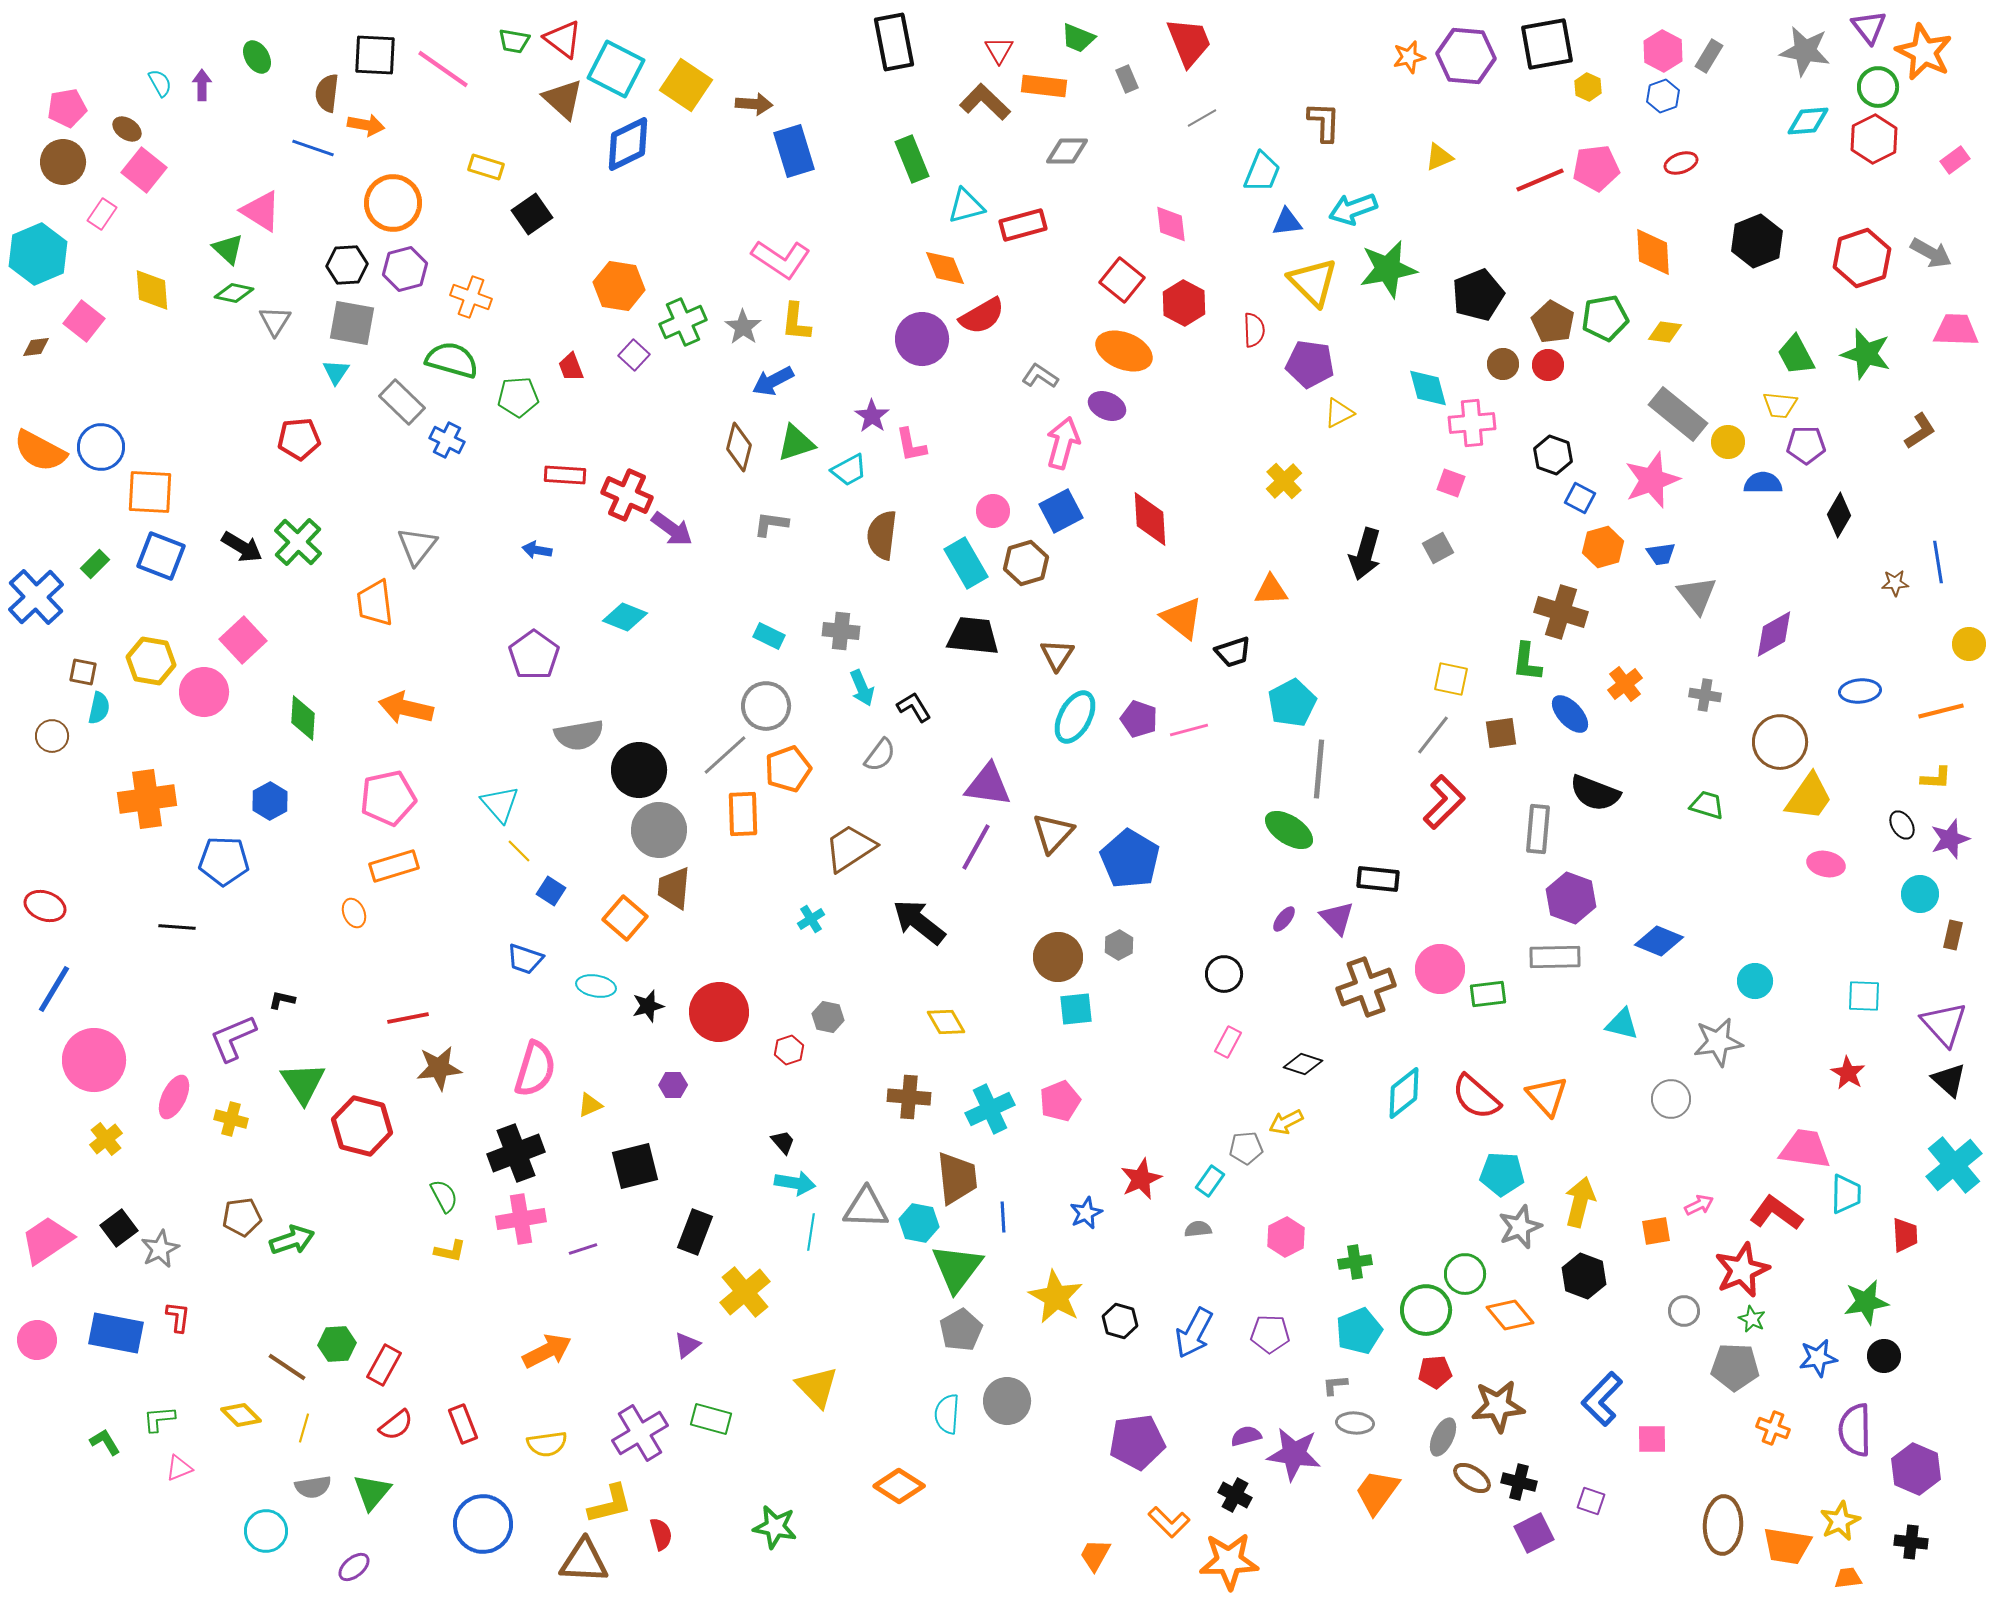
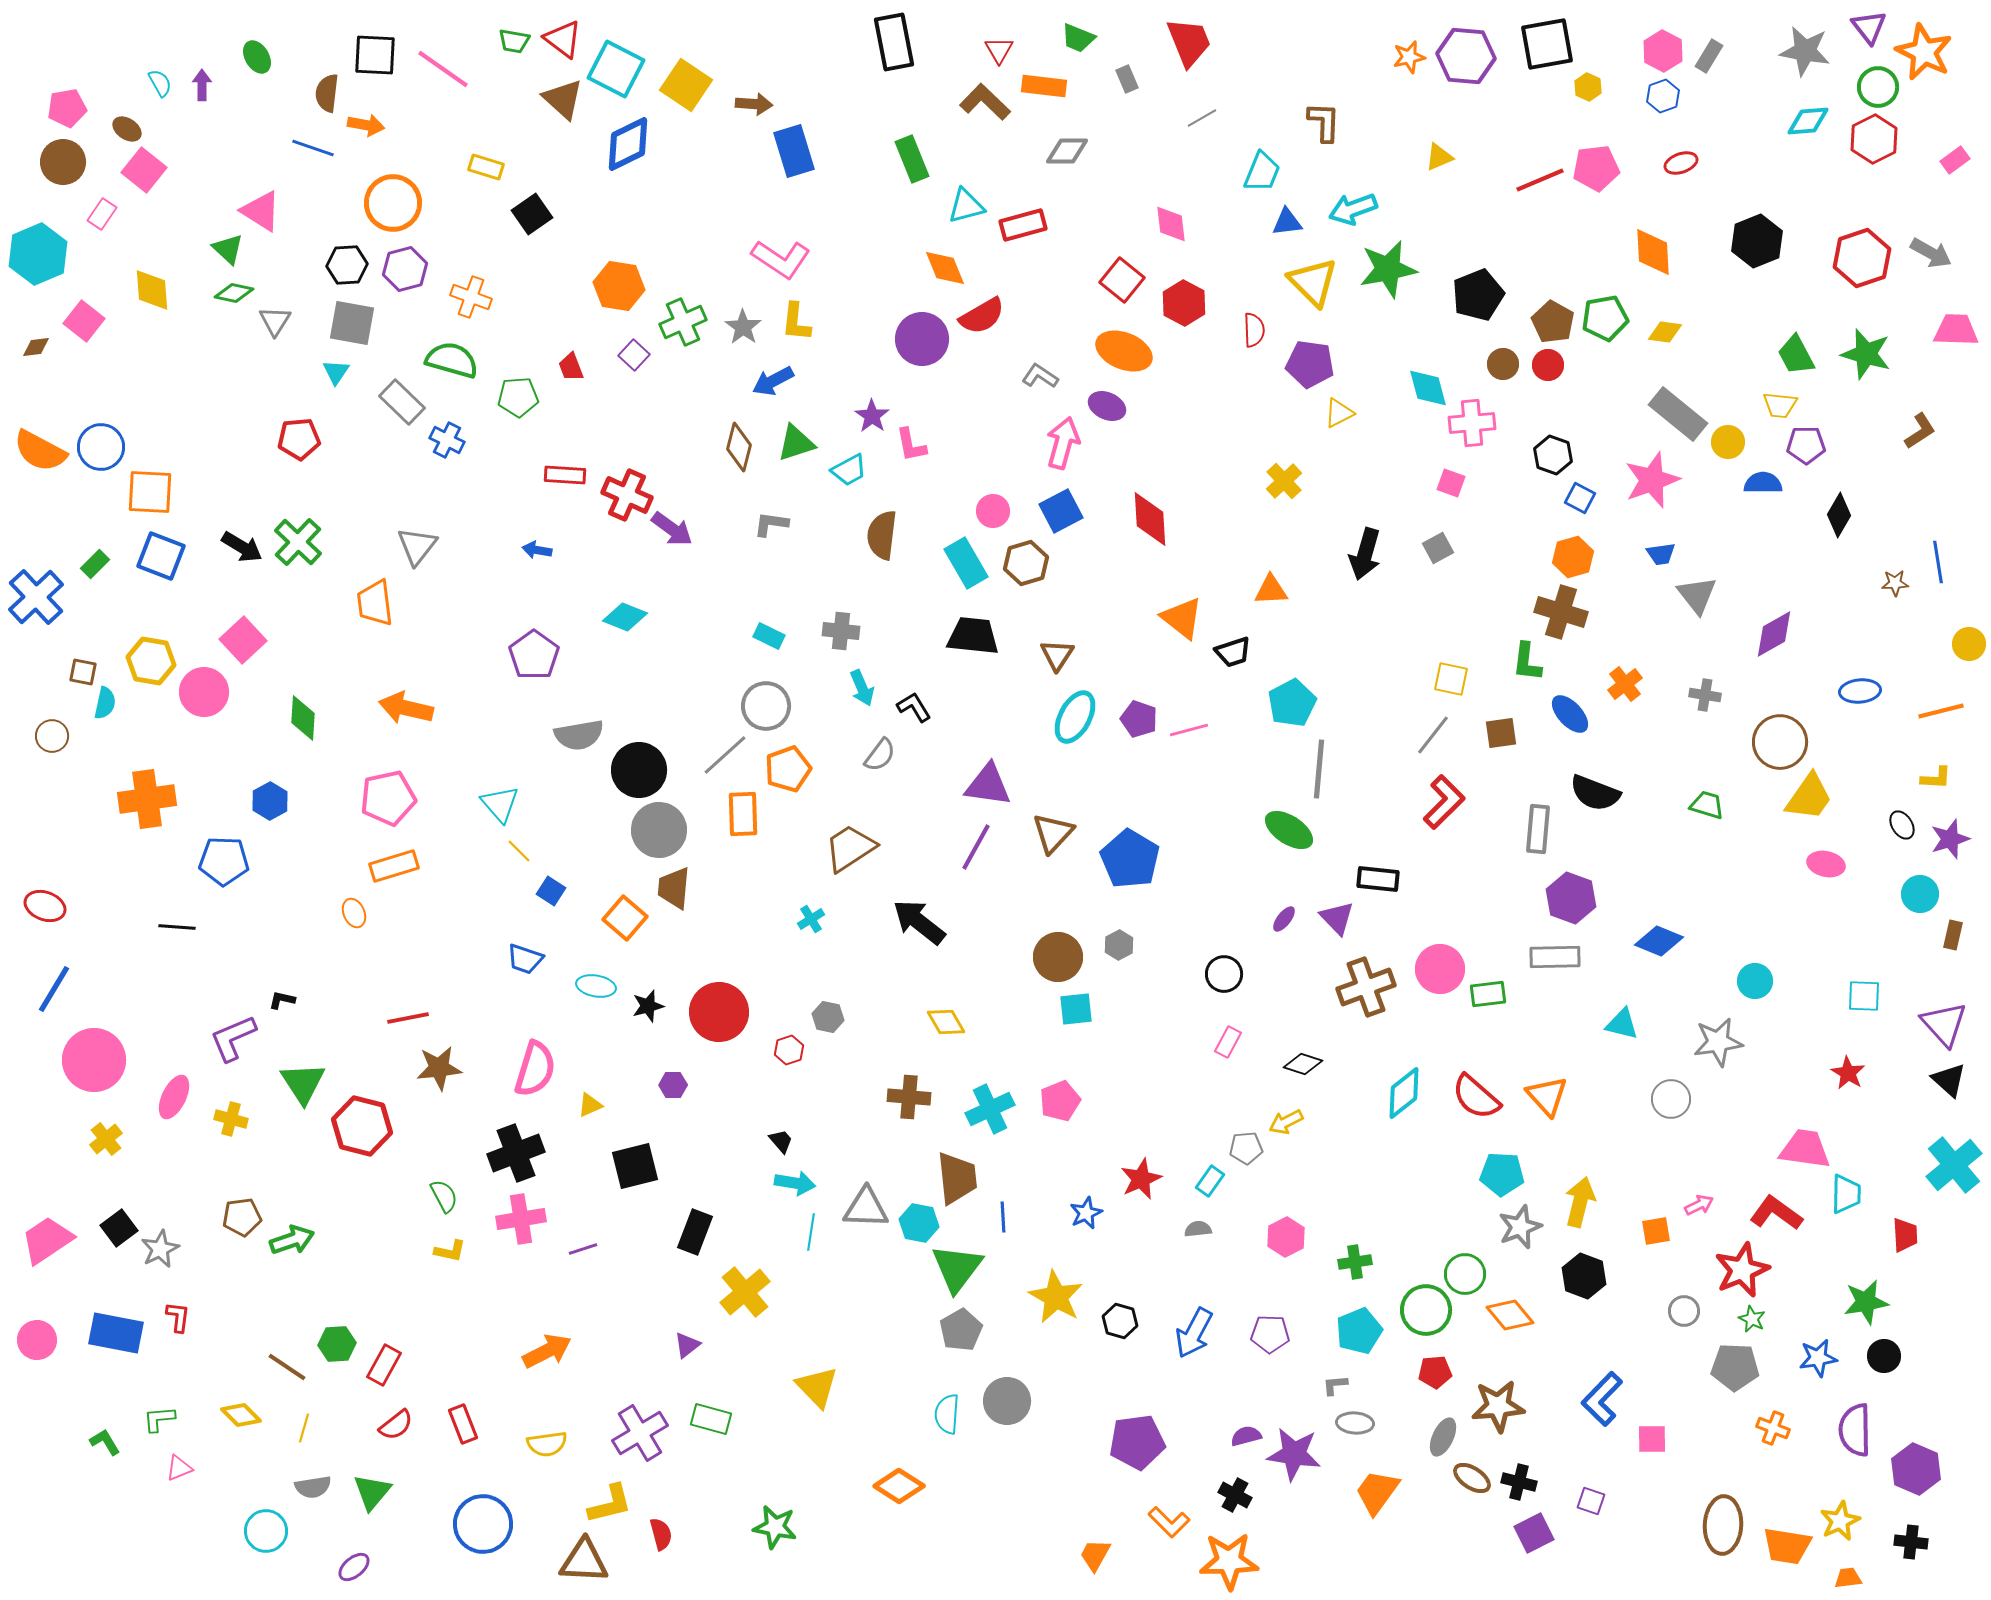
orange hexagon at (1603, 547): moved 30 px left, 10 px down
cyan semicircle at (99, 708): moved 6 px right, 5 px up
black trapezoid at (783, 1142): moved 2 px left, 1 px up
